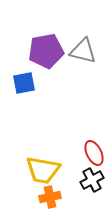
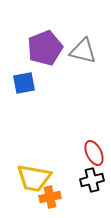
purple pentagon: moved 1 px left, 3 px up; rotated 12 degrees counterclockwise
yellow trapezoid: moved 9 px left, 8 px down
black cross: rotated 15 degrees clockwise
